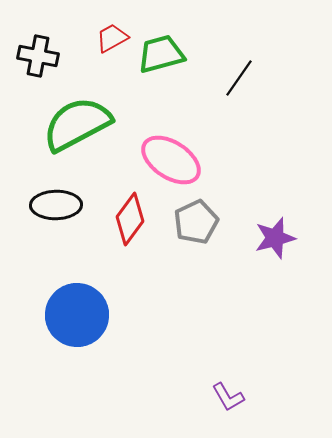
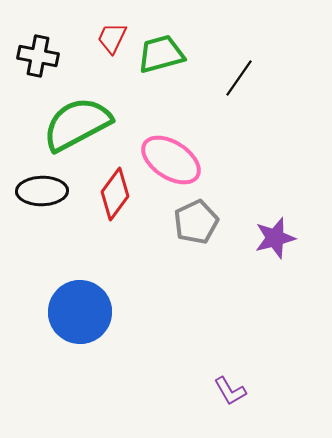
red trapezoid: rotated 36 degrees counterclockwise
black ellipse: moved 14 px left, 14 px up
red diamond: moved 15 px left, 25 px up
blue circle: moved 3 px right, 3 px up
purple L-shape: moved 2 px right, 6 px up
